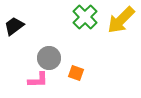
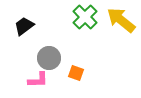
yellow arrow: rotated 84 degrees clockwise
black trapezoid: moved 10 px right
